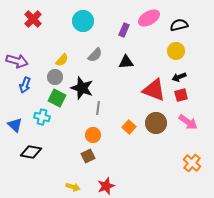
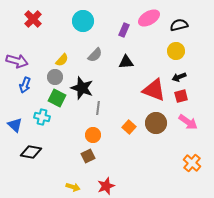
red square: moved 1 px down
